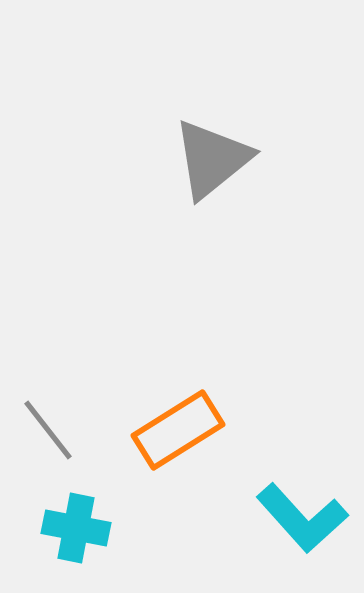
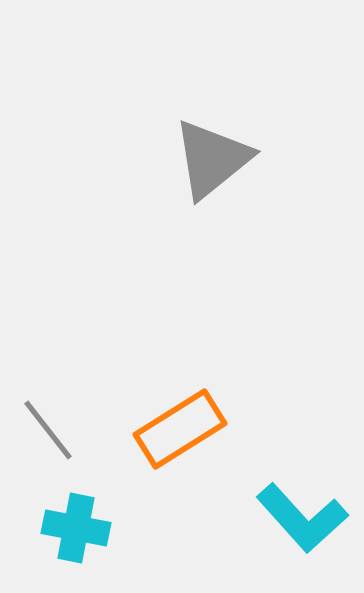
orange rectangle: moved 2 px right, 1 px up
